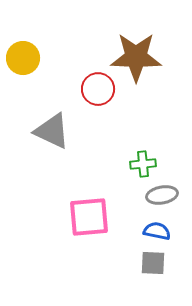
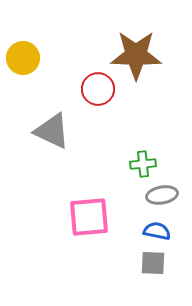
brown star: moved 2 px up
